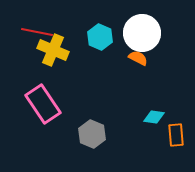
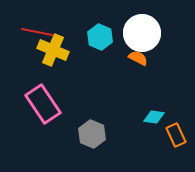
orange rectangle: rotated 20 degrees counterclockwise
